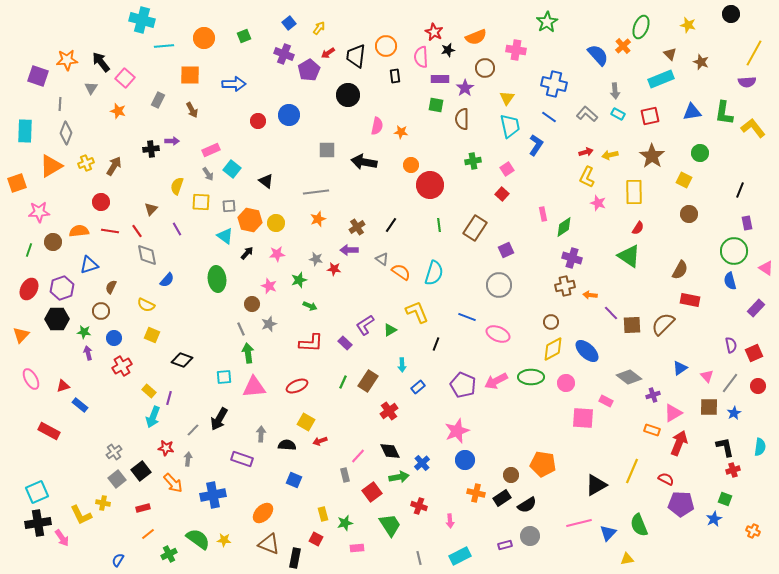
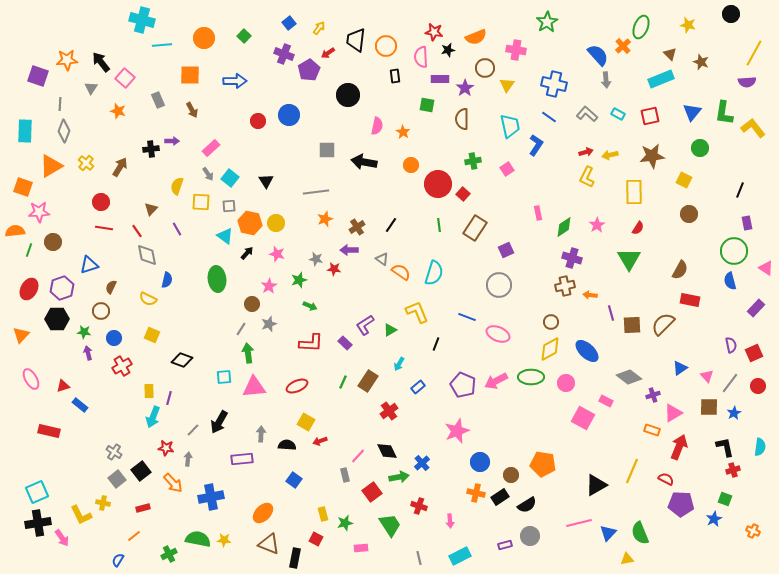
red star at (434, 32): rotated 18 degrees counterclockwise
green square at (244, 36): rotated 24 degrees counterclockwise
cyan line at (164, 46): moved 2 px left, 1 px up
black trapezoid at (356, 56): moved 16 px up
blue arrow at (234, 84): moved 1 px right, 3 px up
gray arrow at (615, 91): moved 9 px left, 11 px up
yellow triangle at (507, 98): moved 13 px up
gray rectangle at (158, 100): rotated 49 degrees counterclockwise
green square at (436, 105): moved 9 px left
blue triangle at (692, 112): rotated 42 degrees counterclockwise
orange star at (401, 132): moved 2 px right; rotated 24 degrees clockwise
gray diamond at (66, 133): moved 2 px left, 2 px up
pink rectangle at (211, 150): moved 2 px up; rotated 18 degrees counterclockwise
green circle at (700, 153): moved 5 px up
brown star at (652, 156): rotated 30 degrees clockwise
yellow cross at (86, 163): rotated 28 degrees counterclockwise
brown arrow at (114, 166): moved 6 px right, 1 px down
cyan square at (232, 169): moved 2 px left, 9 px down
black triangle at (266, 181): rotated 21 degrees clockwise
orange square at (17, 183): moved 6 px right, 4 px down; rotated 36 degrees clockwise
red circle at (430, 185): moved 8 px right, 1 px up
red square at (502, 194): moved 39 px left
pink star at (598, 203): moved 1 px left, 22 px down; rotated 21 degrees clockwise
pink rectangle at (543, 214): moved 5 px left, 1 px up
orange star at (318, 219): moved 7 px right
orange hexagon at (250, 220): moved 3 px down
orange semicircle at (79, 231): moved 64 px left
red line at (110, 231): moved 6 px left, 3 px up
pink star at (277, 254): rotated 21 degrees clockwise
green triangle at (629, 256): moved 3 px down; rotated 25 degrees clockwise
blue semicircle at (167, 280): rotated 28 degrees counterclockwise
pink star at (269, 286): rotated 21 degrees clockwise
yellow semicircle at (146, 305): moved 2 px right, 6 px up
purple line at (611, 313): rotated 28 degrees clockwise
gray line at (241, 329): rotated 56 degrees clockwise
yellow diamond at (553, 349): moved 3 px left
cyan arrow at (402, 365): moved 3 px left, 1 px up; rotated 32 degrees clockwise
yellow rectangle at (149, 391): rotated 48 degrees clockwise
pink square at (583, 418): rotated 25 degrees clockwise
black arrow at (219, 419): moved 3 px down
red rectangle at (49, 431): rotated 15 degrees counterclockwise
red arrow at (679, 443): moved 4 px down
black diamond at (390, 451): moved 3 px left
gray cross at (114, 452): rotated 21 degrees counterclockwise
purple rectangle at (242, 459): rotated 25 degrees counterclockwise
blue circle at (465, 460): moved 15 px right, 2 px down
blue square at (294, 480): rotated 14 degrees clockwise
blue cross at (213, 495): moved 2 px left, 2 px down
black rectangle at (502, 498): moved 2 px left, 1 px up
green semicircle at (639, 525): moved 1 px right, 8 px down
orange line at (148, 534): moved 14 px left, 2 px down
green semicircle at (198, 539): rotated 25 degrees counterclockwise
pink rectangle at (357, 548): moved 4 px right
